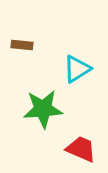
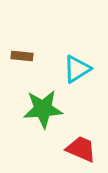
brown rectangle: moved 11 px down
